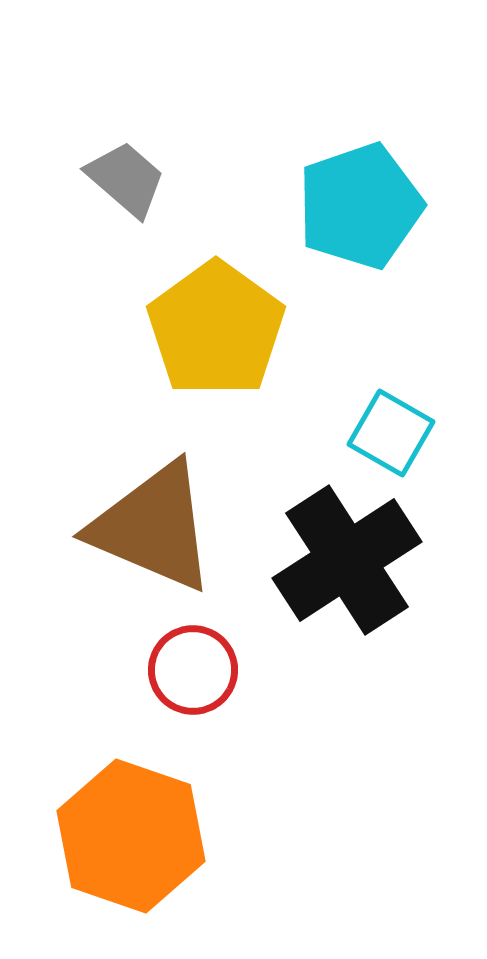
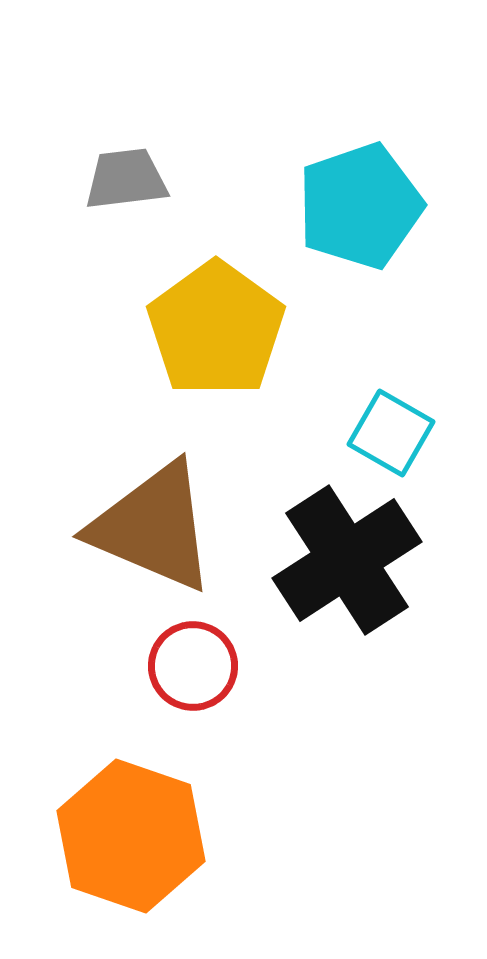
gray trapezoid: rotated 48 degrees counterclockwise
red circle: moved 4 px up
